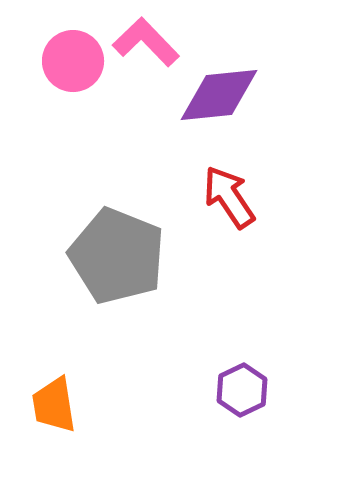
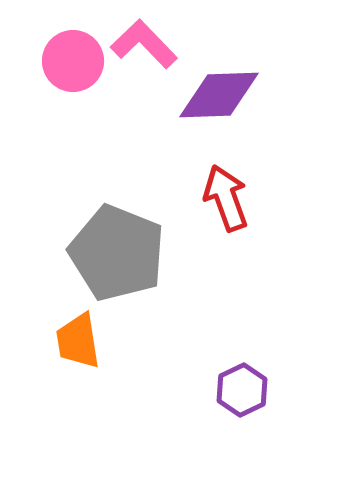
pink L-shape: moved 2 px left, 2 px down
purple diamond: rotated 4 degrees clockwise
red arrow: moved 3 px left, 1 px down; rotated 14 degrees clockwise
gray pentagon: moved 3 px up
orange trapezoid: moved 24 px right, 64 px up
